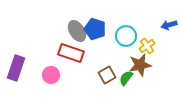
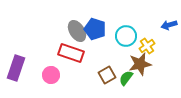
brown star: moved 1 px up
